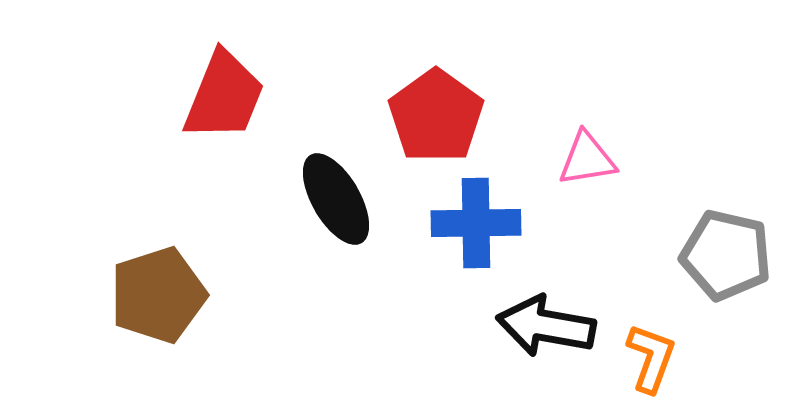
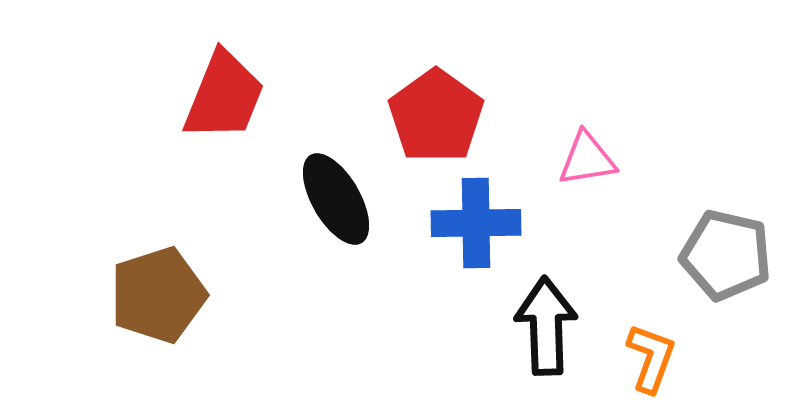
black arrow: rotated 78 degrees clockwise
